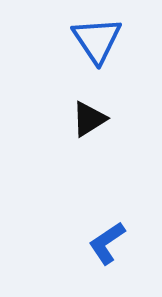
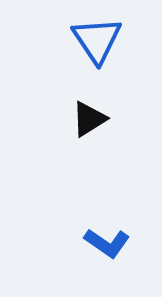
blue L-shape: rotated 111 degrees counterclockwise
